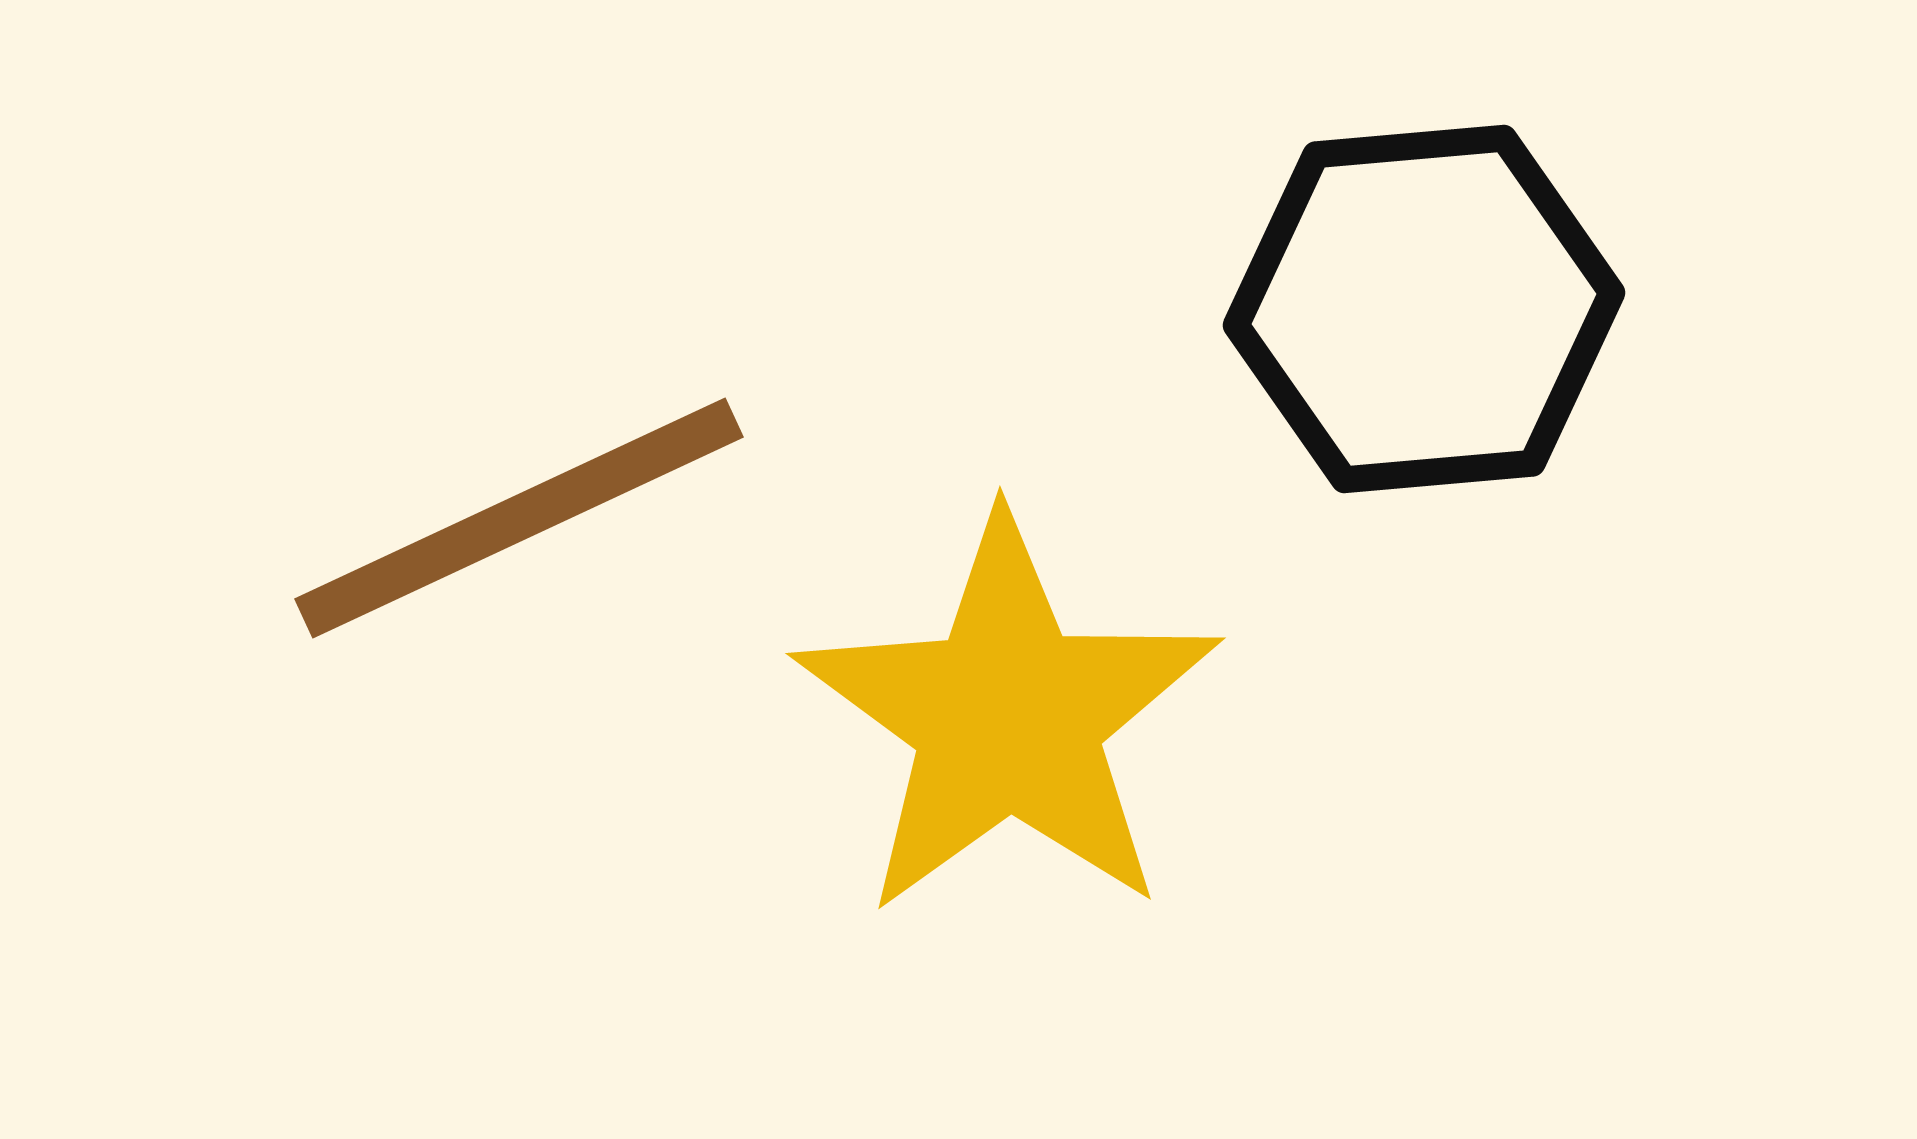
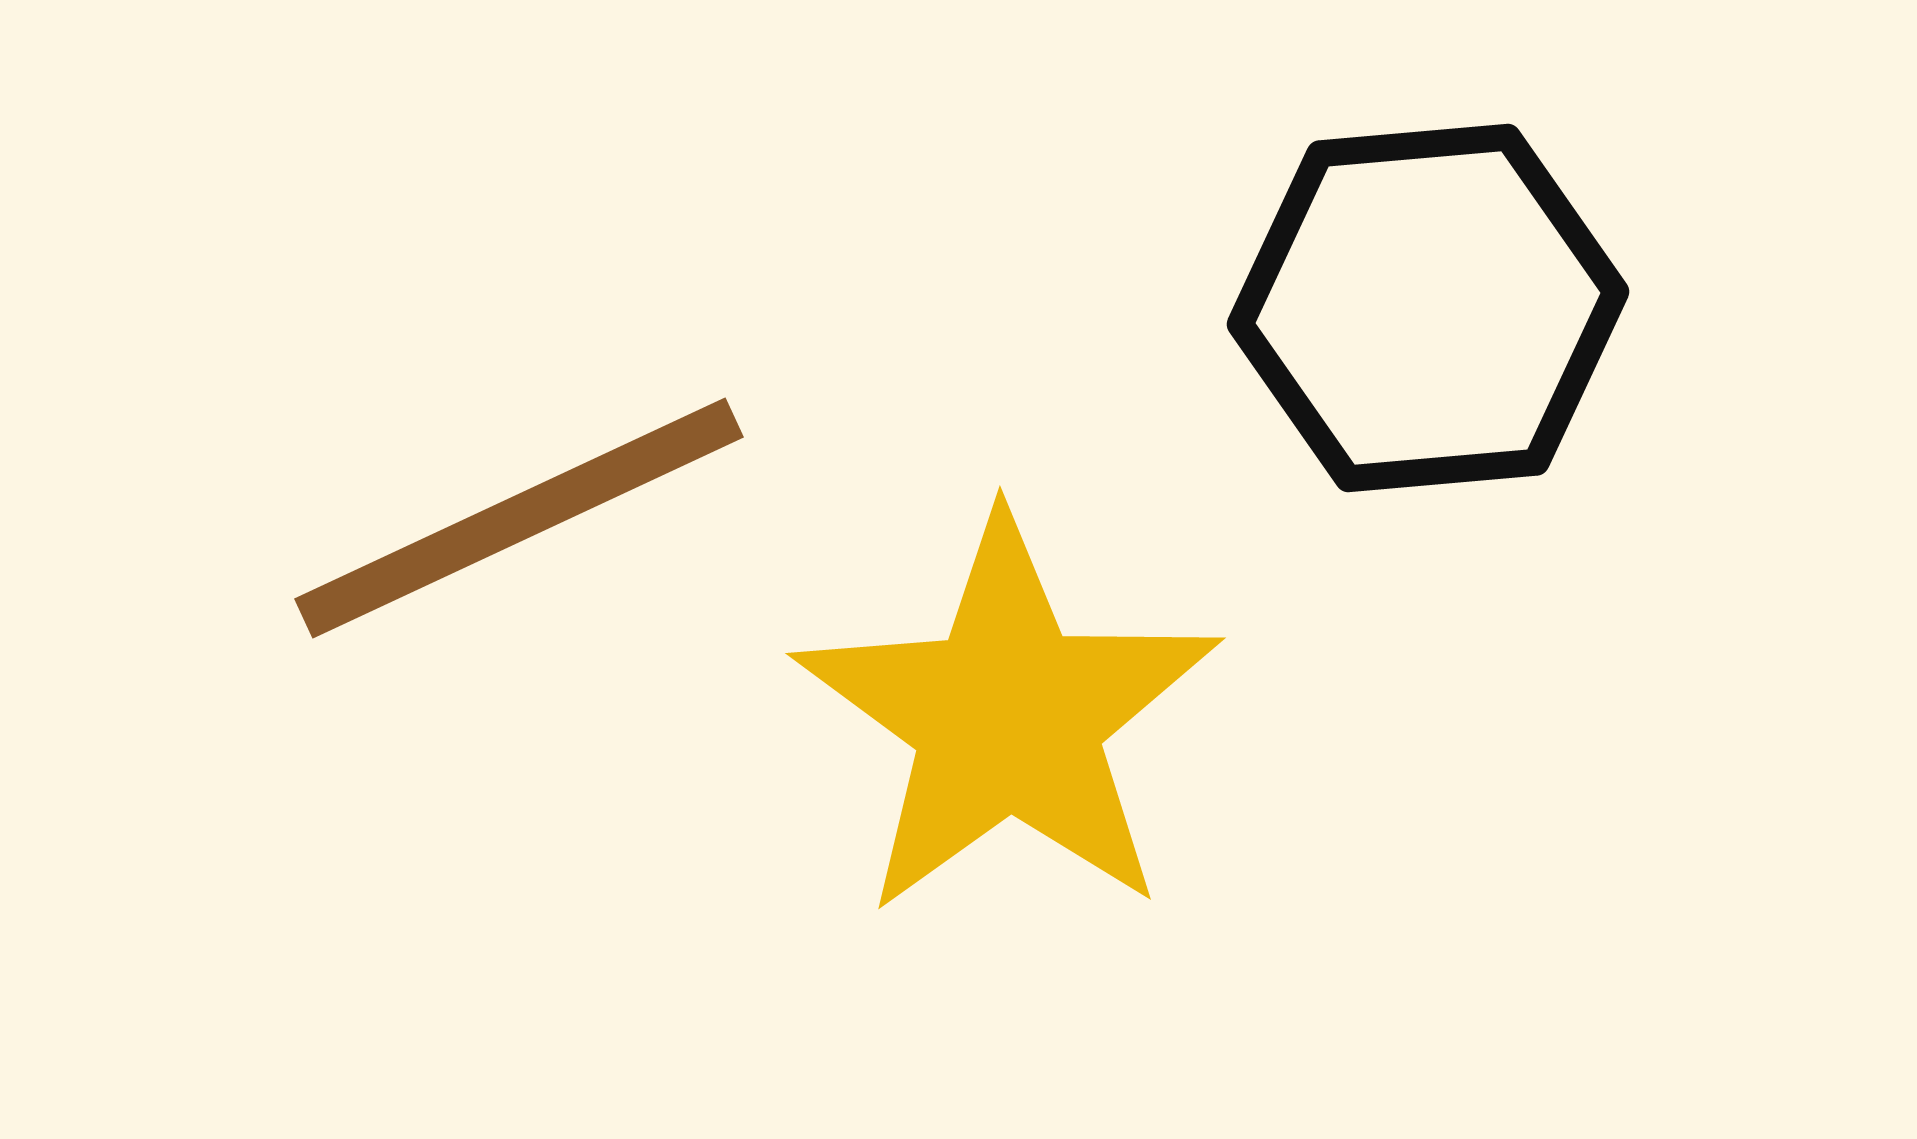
black hexagon: moved 4 px right, 1 px up
